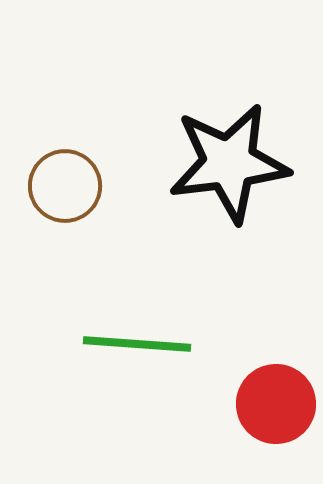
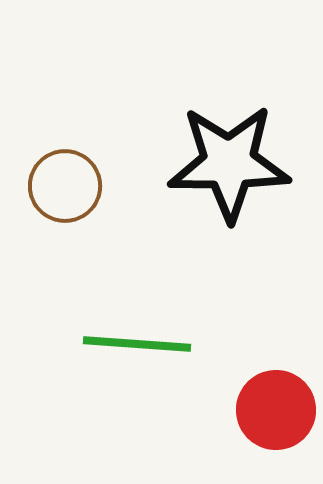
black star: rotated 7 degrees clockwise
red circle: moved 6 px down
